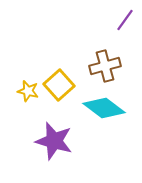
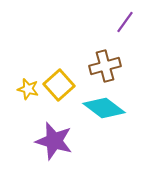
purple line: moved 2 px down
yellow star: moved 2 px up
